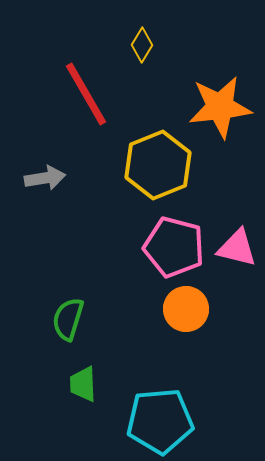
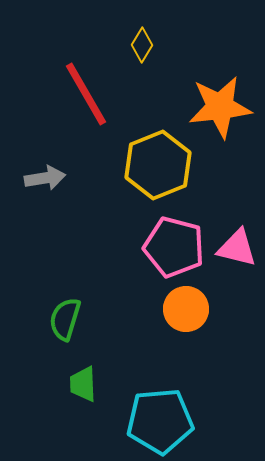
green semicircle: moved 3 px left
